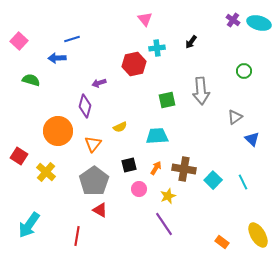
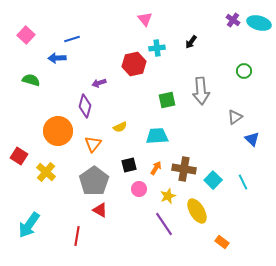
pink square: moved 7 px right, 6 px up
yellow ellipse: moved 61 px left, 24 px up
